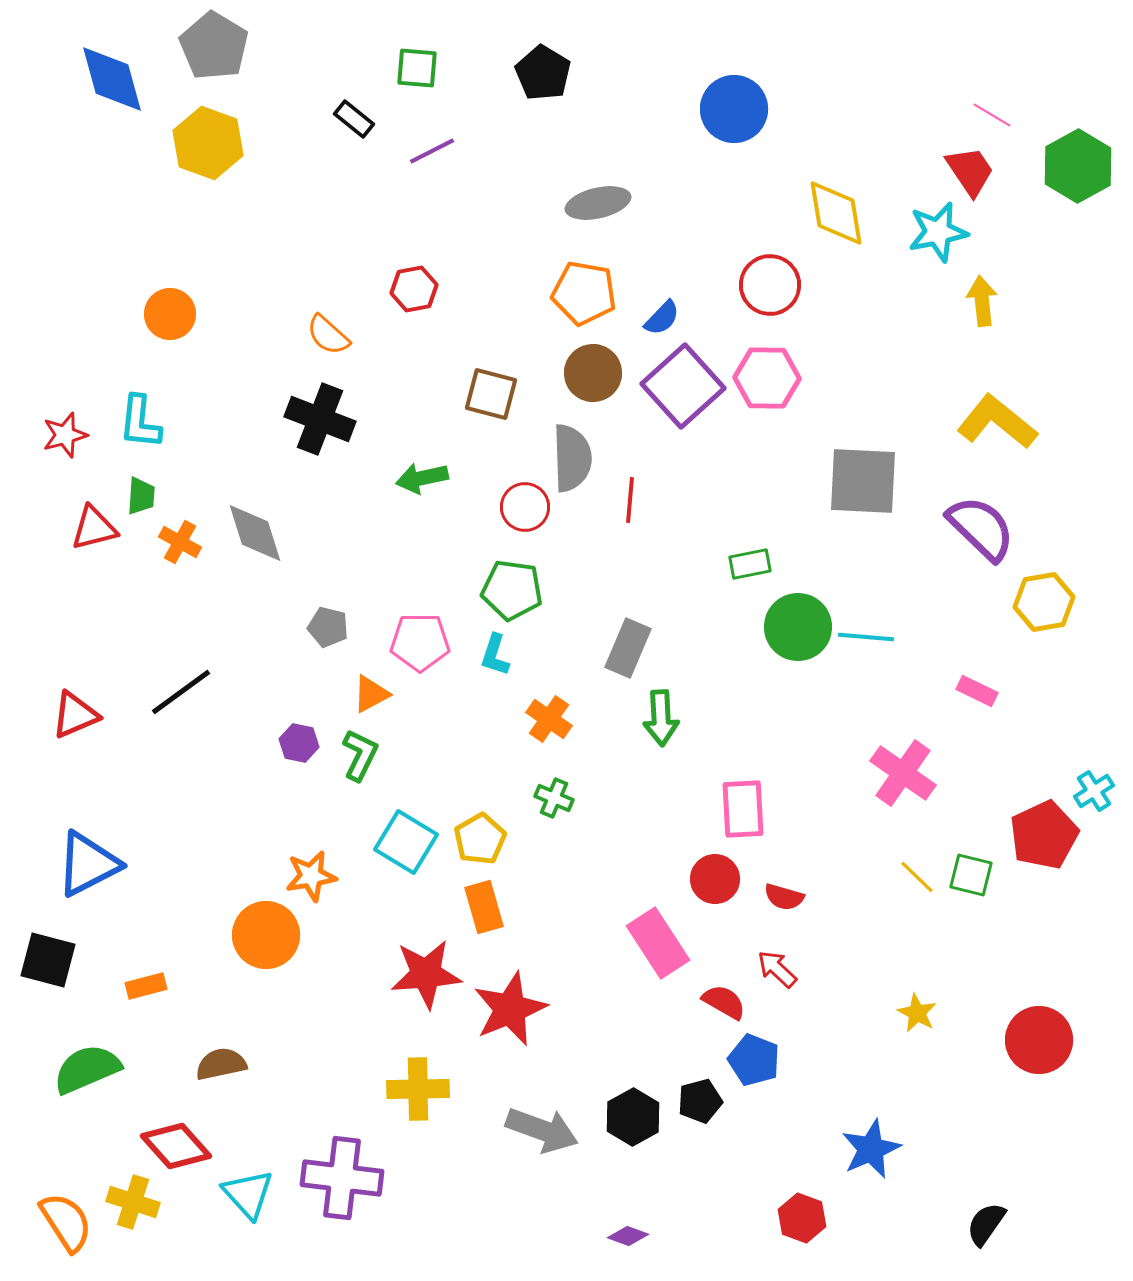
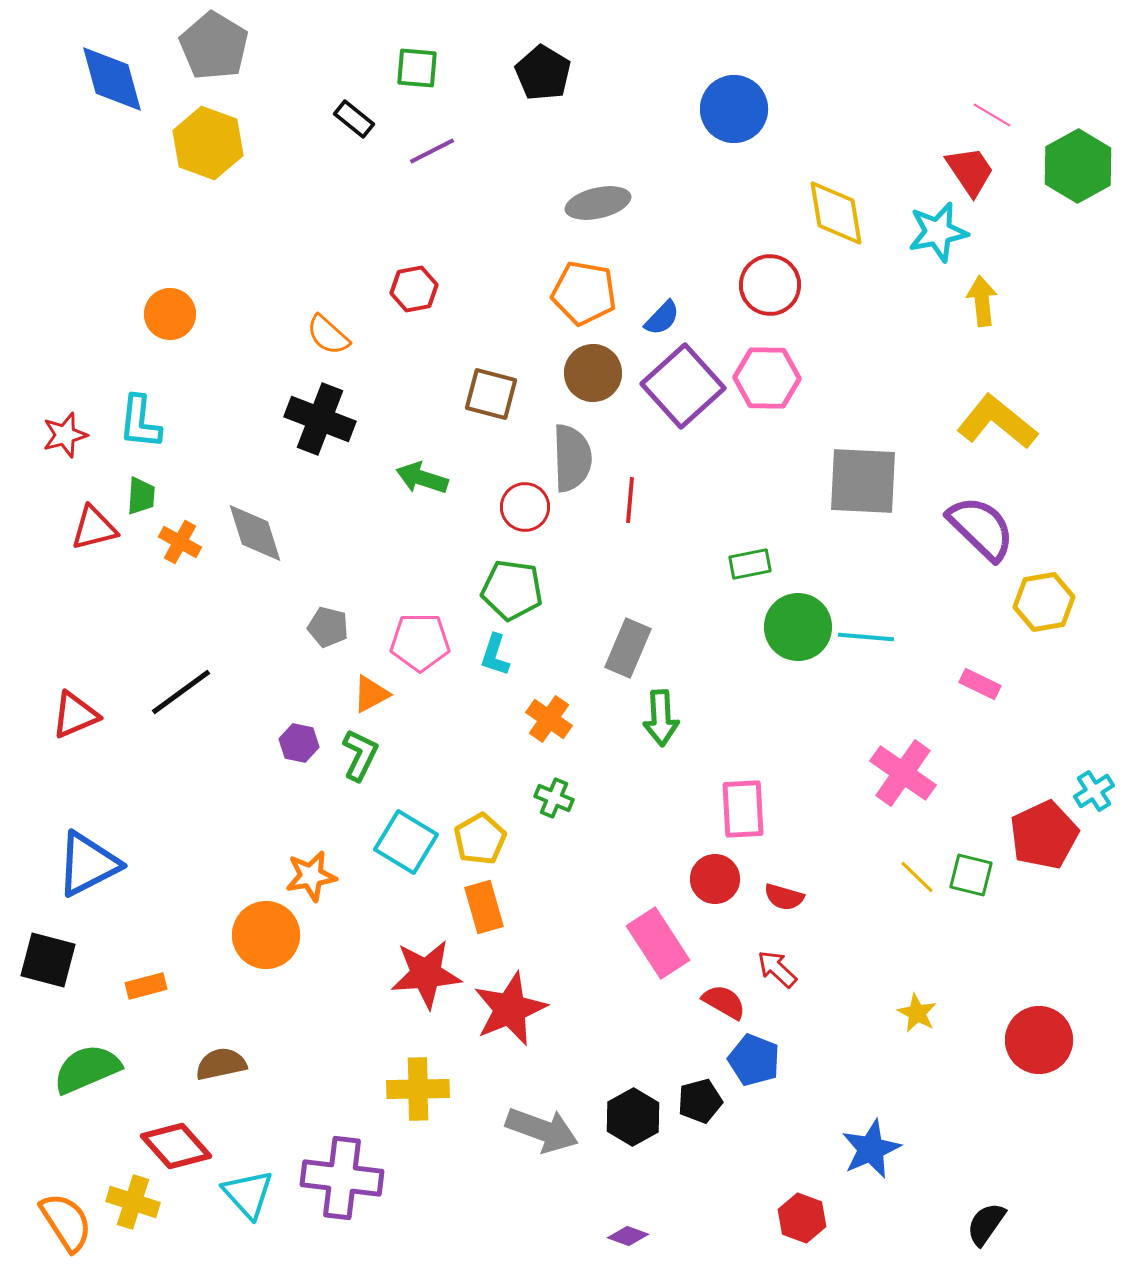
green arrow at (422, 478): rotated 30 degrees clockwise
pink rectangle at (977, 691): moved 3 px right, 7 px up
